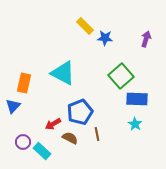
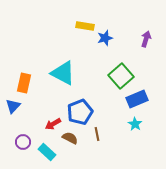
yellow rectangle: rotated 36 degrees counterclockwise
blue star: rotated 21 degrees counterclockwise
blue rectangle: rotated 25 degrees counterclockwise
cyan rectangle: moved 5 px right, 1 px down
